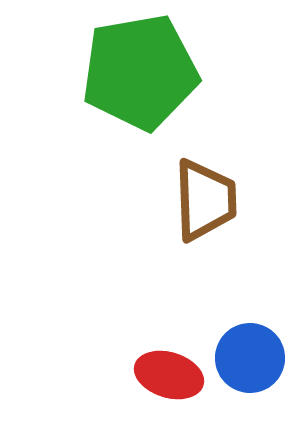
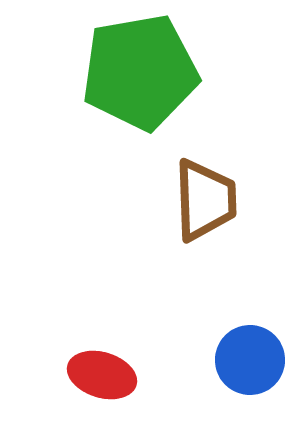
blue circle: moved 2 px down
red ellipse: moved 67 px left
